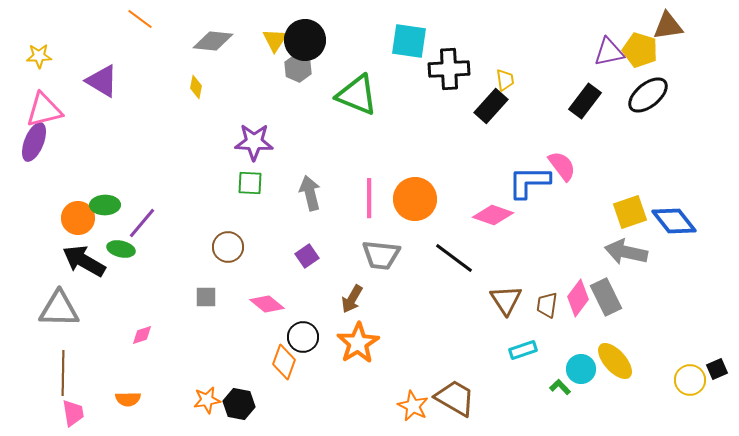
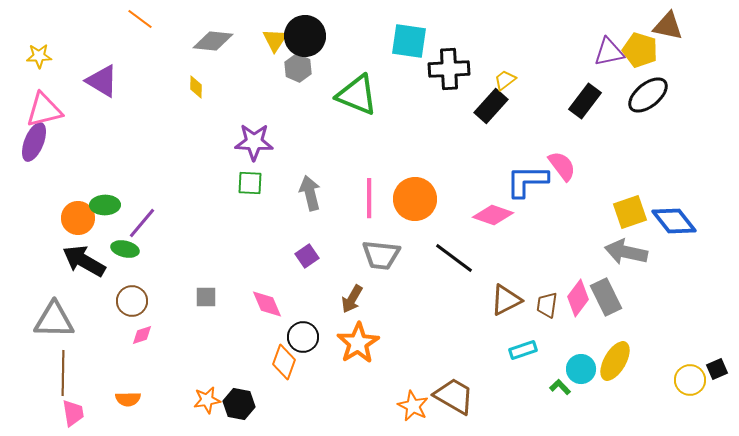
brown triangle at (668, 26): rotated 20 degrees clockwise
black circle at (305, 40): moved 4 px up
yellow trapezoid at (505, 80): rotated 120 degrees counterclockwise
yellow diamond at (196, 87): rotated 10 degrees counterclockwise
blue L-shape at (529, 182): moved 2 px left, 1 px up
brown circle at (228, 247): moved 96 px left, 54 px down
green ellipse at (121, 249): moved 4 px right
brown triangle at (506, 300): rotated 36 degrees clockwise
pink diamond at (267, 304): rotated 28 degrees clockwise
gray triangle at (59, 309): moved 5 px left, 11 px down
yellow ellipse at (615, 361): rotated 72 degrees clockwise
brown trapezoid at (455, 398): moved 1 px left, 2 px up
